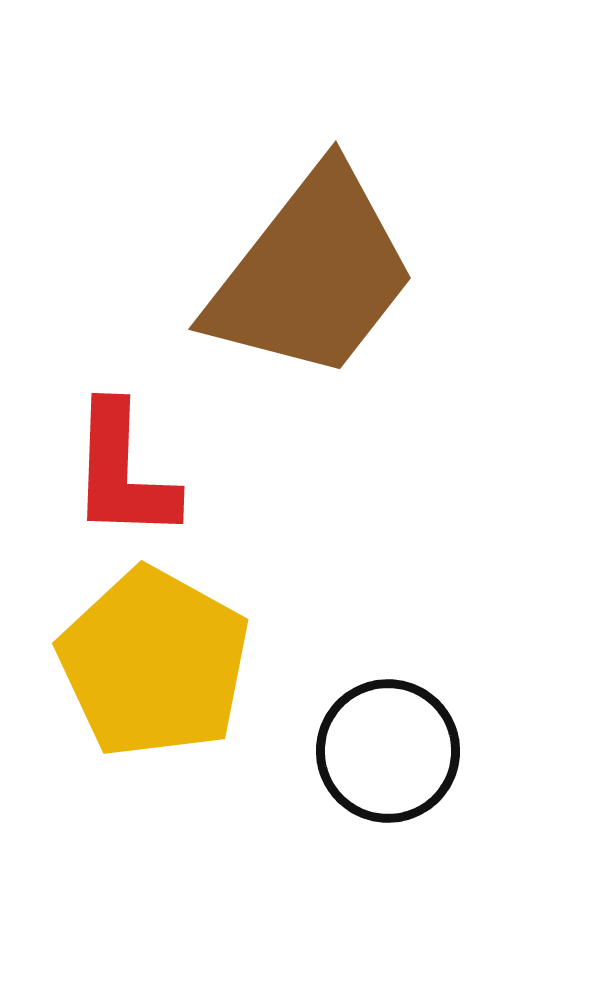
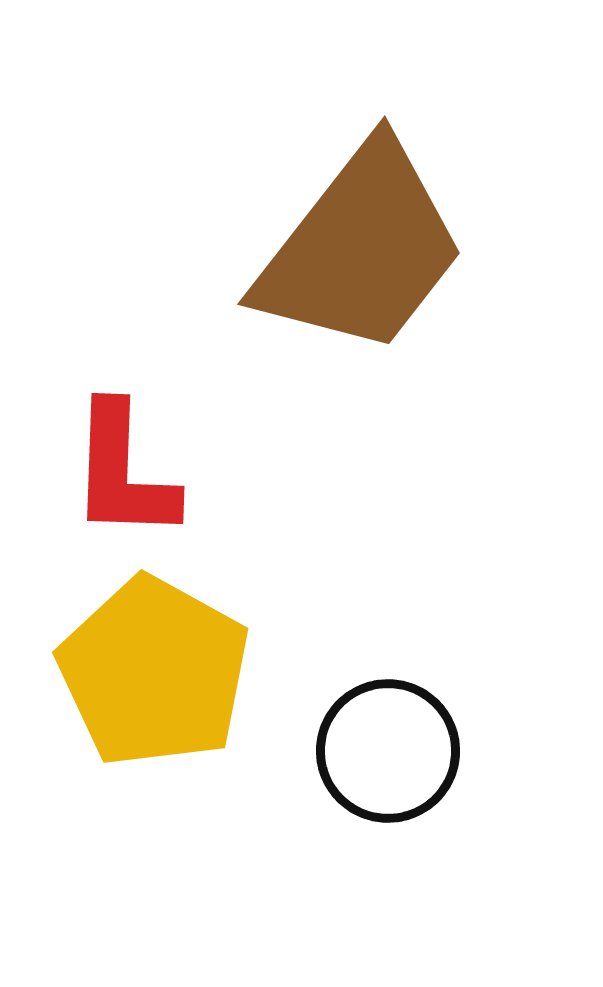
brown trapezoid: moved 49 px right, 25 px up
yellow pentagon: moved 9 px down
